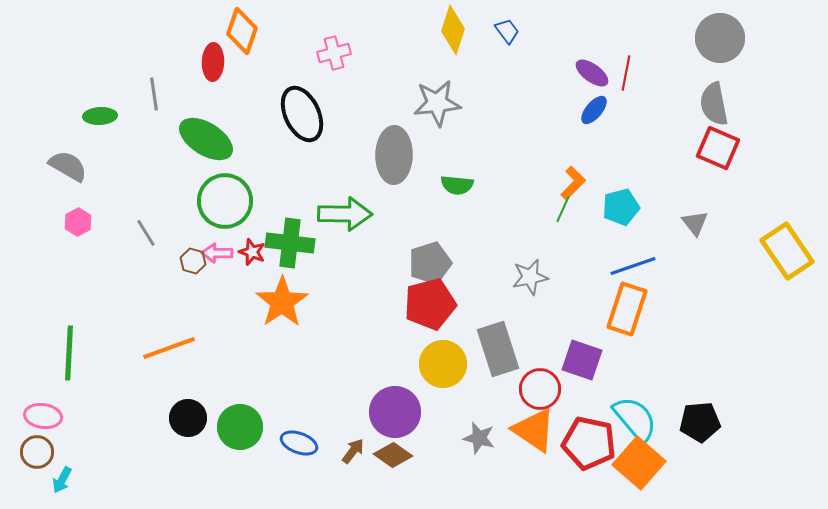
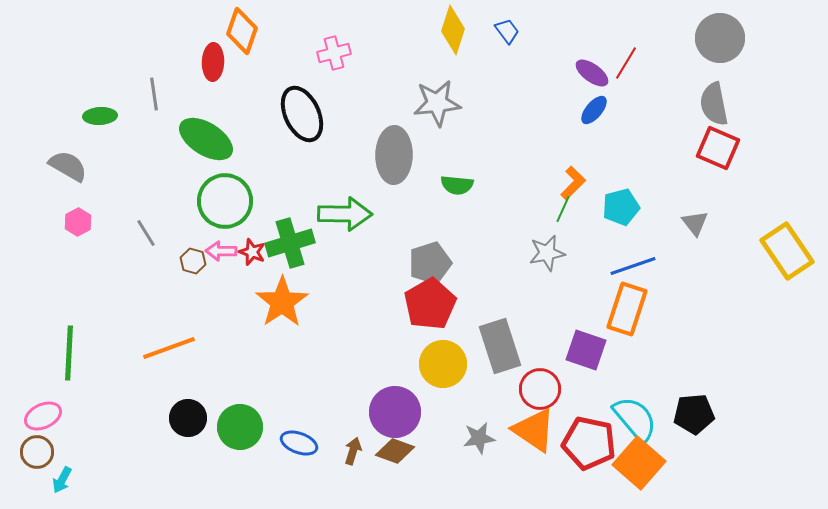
red line at (626, 73): moved 10 px up; rotated 20 degrees clockwise
green cross at (290, 243): rotated 24 degrees counterclockwise
pink arrow at (217, 253): moved 4 px right, 2 px up
gray star at (530, 277): moved 17 px right, 24 px up
red pentagon at (430, 304): rotated 15 degrees counterclockwise
gray rectangle at (498, 349): moved 2 px right, 3 px up
purple square at (582, 360): moved 4 px right, 10 px up
pink ellipse at (43, 416): rotated 33 degrees counterclockwise
black pentagon at (700, 422): moved 6 px left, 8 px up
gray star at (479, 438): rotated 24 degrees counterclockwise
brown arrow at (353, 451): rotated 20 degrees counterclockwise
brown diamond at (393, 455): moved 2 px right, 4 px up; rotated 15 degrees counterclockwise
